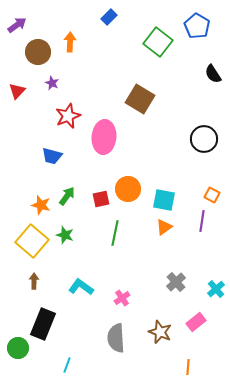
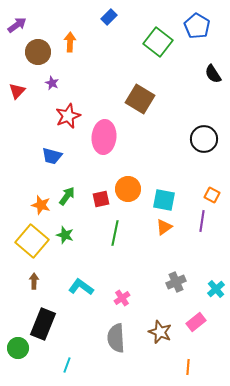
gray cross: rotated 18 degrees clockwise
